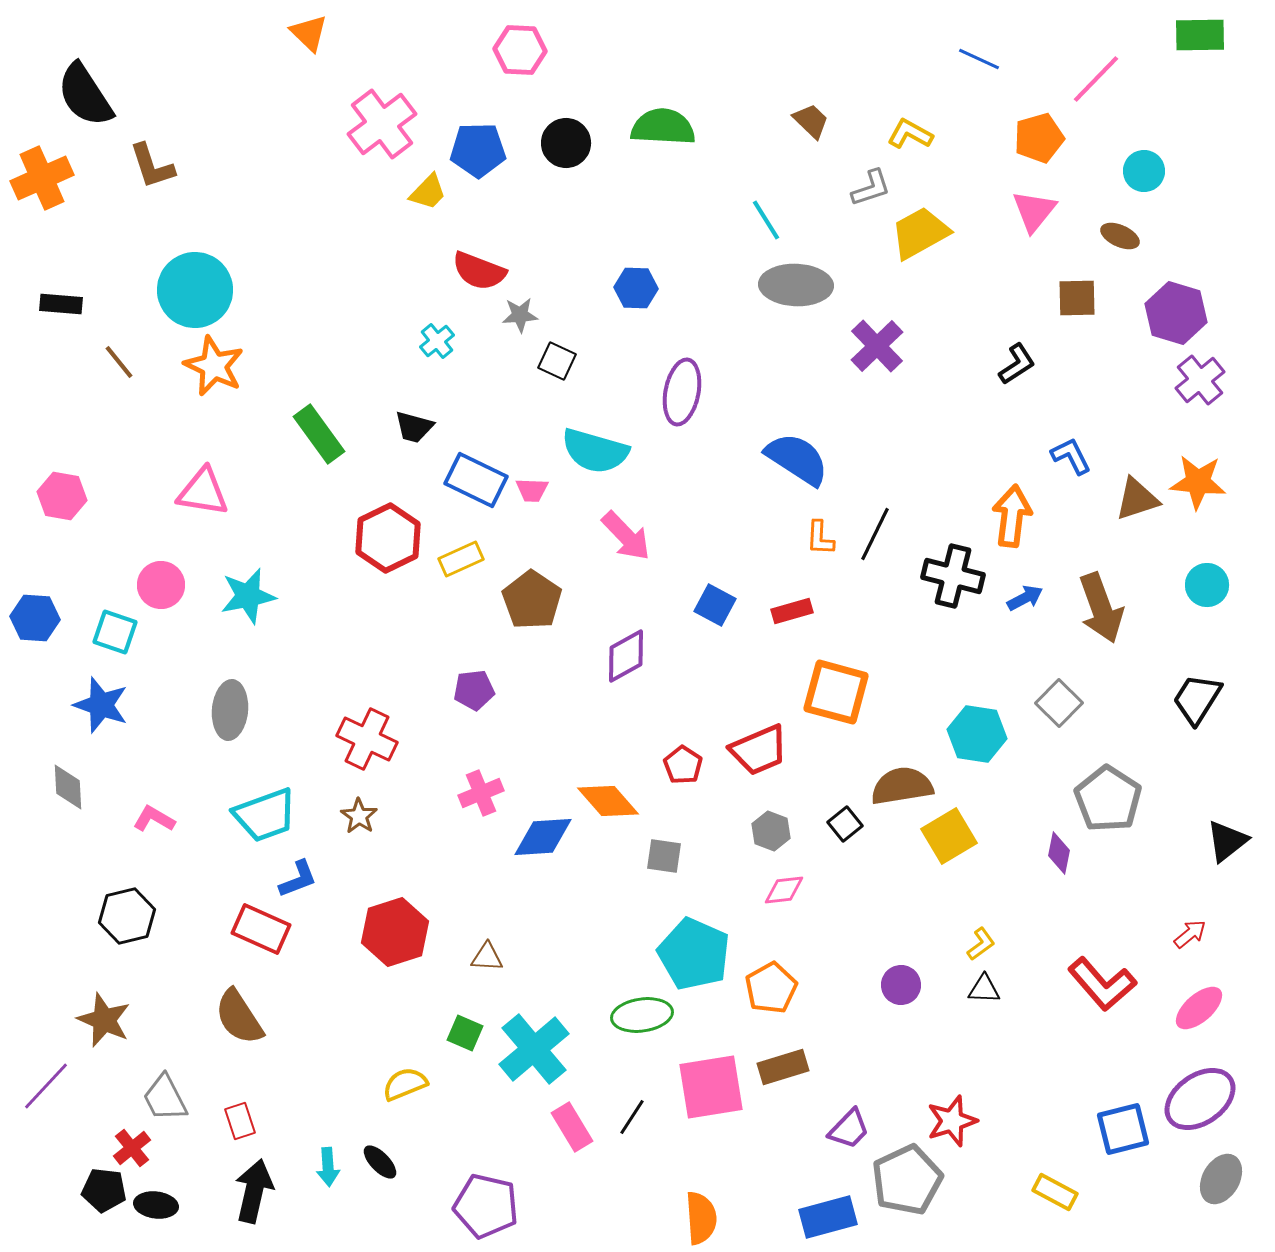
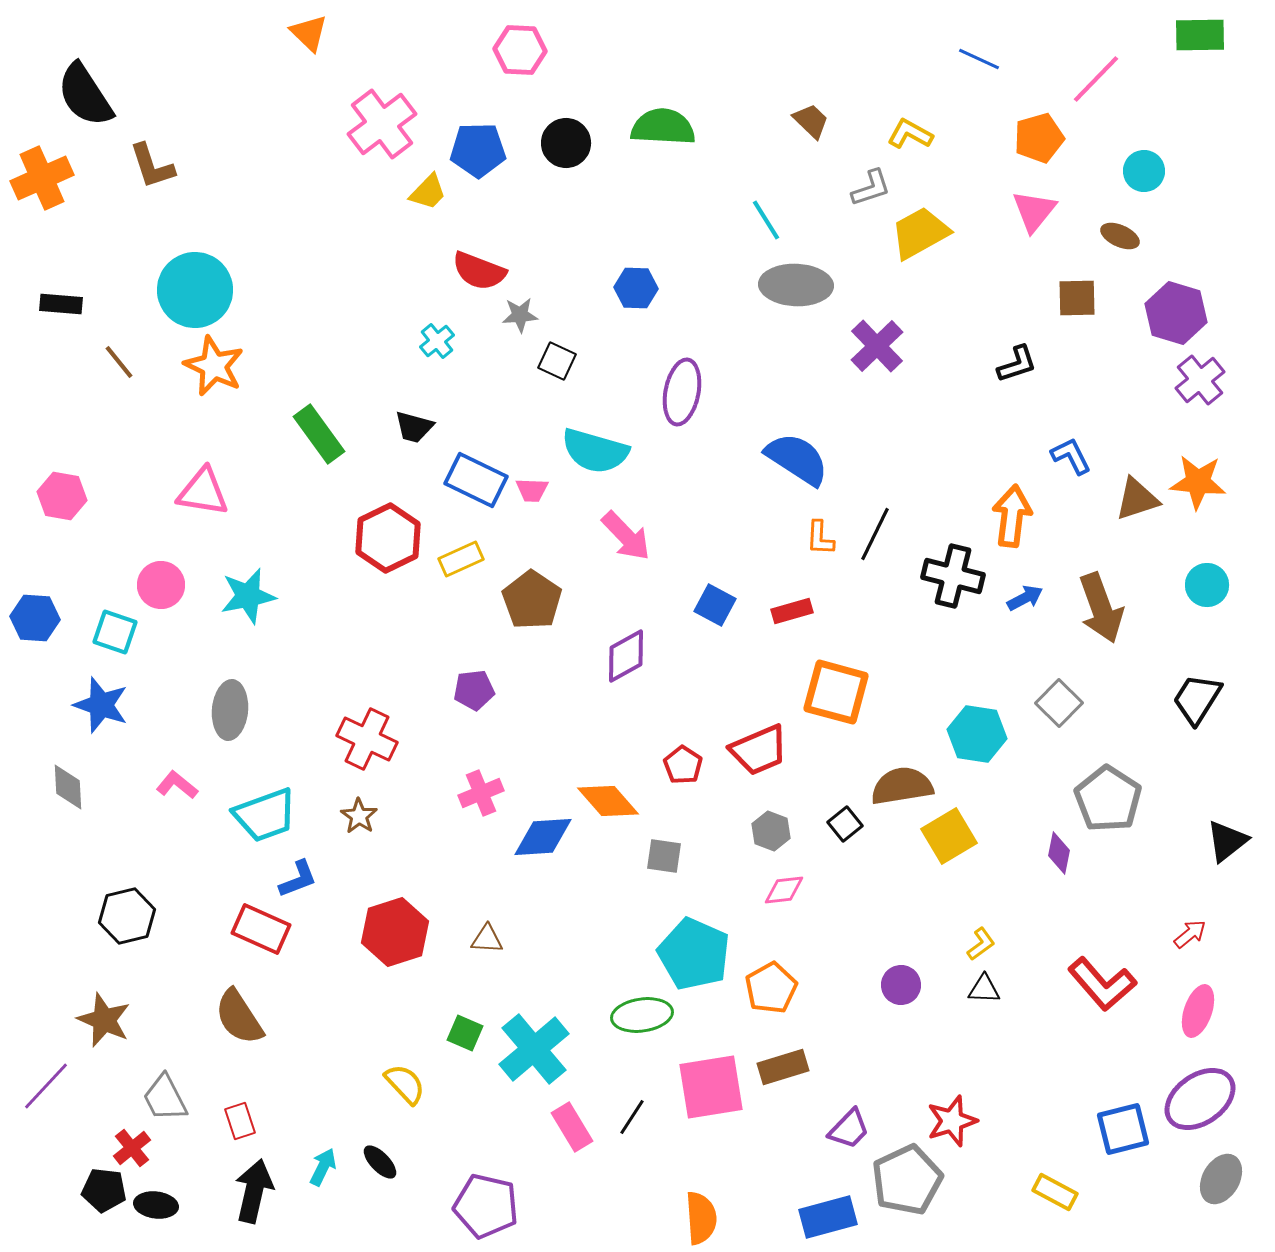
black L-shape at (1017, 364): rotated 15 degrees clockwise
pink L-shape at (154, 819): moved 23 px right, 34 px up; rotated 9 degrees clockwise
brown triangle at (487, 957): moved 18 px up
pink ellipse at (1199, 1008): moved 1 px left, 3 px down; rotated 30 degrees counterclockwise
yellow semicircle at (405, 1084): rotated 69 degrees clockwise
cyan arrow at (328, 1167): moved 5 px left; rotated 150 degrees counterclockwise
